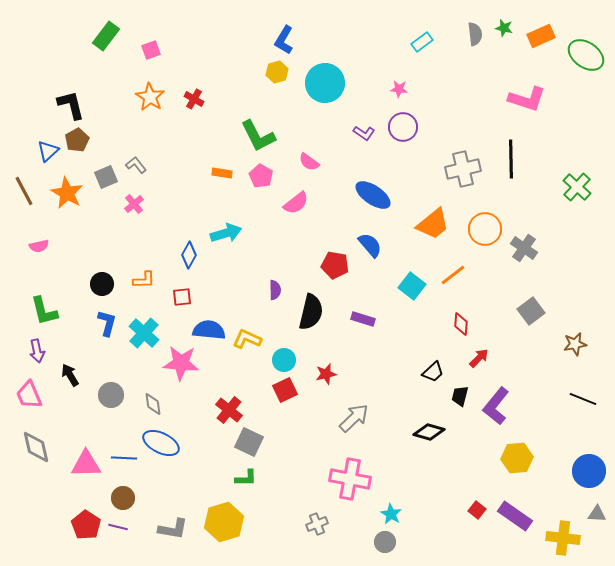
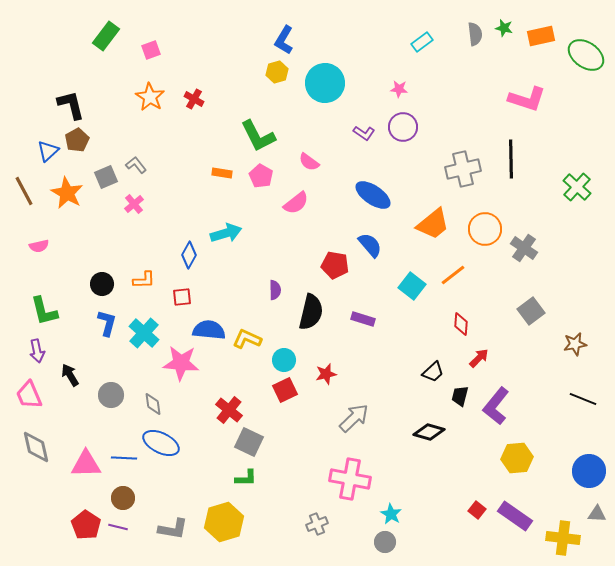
orange rectangle at (541, 36): rotated 12 degrees clockwise
